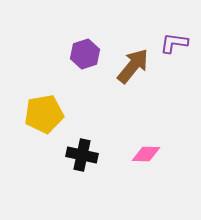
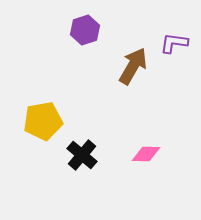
purple hexagon: moved 24 px up
brown arrow: rotated 9 degrees counterclockwise
yellow pentagon: moved 1 px left, 7 px down
black cross: rotated 28 degrees clockwise
